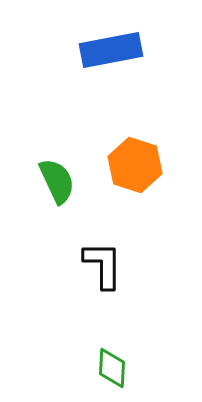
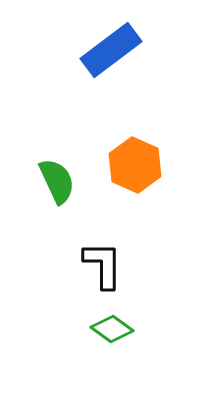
blue rectangle: rotated 26 degrees counterclockwise
orange hexagon: rotated 6 degrees clockwise
green diamond: moved 39 px up; rotated 57 degrees counterclockwise
